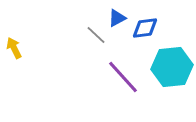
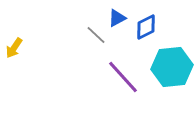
blue diamond: moved 1 px right, 1 px up; rotated 20 degrees counterclockwise
yellow arrow: rotated 120 degrees counterclockwise
